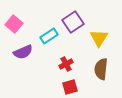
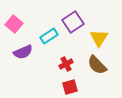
brown semicircle: moved 4 px left, 4 px up; rotated 50 degrees counterclockwise
